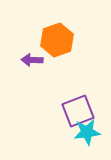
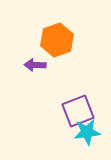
purple arrow: moved 3 px right, 5 px down
